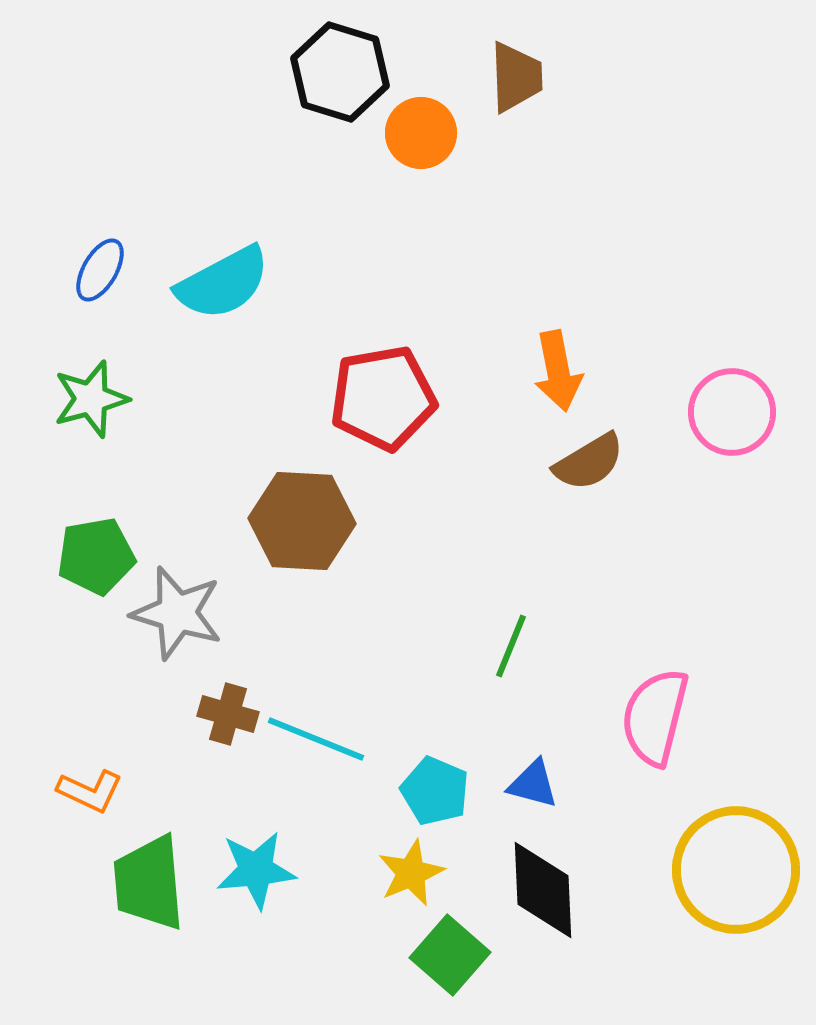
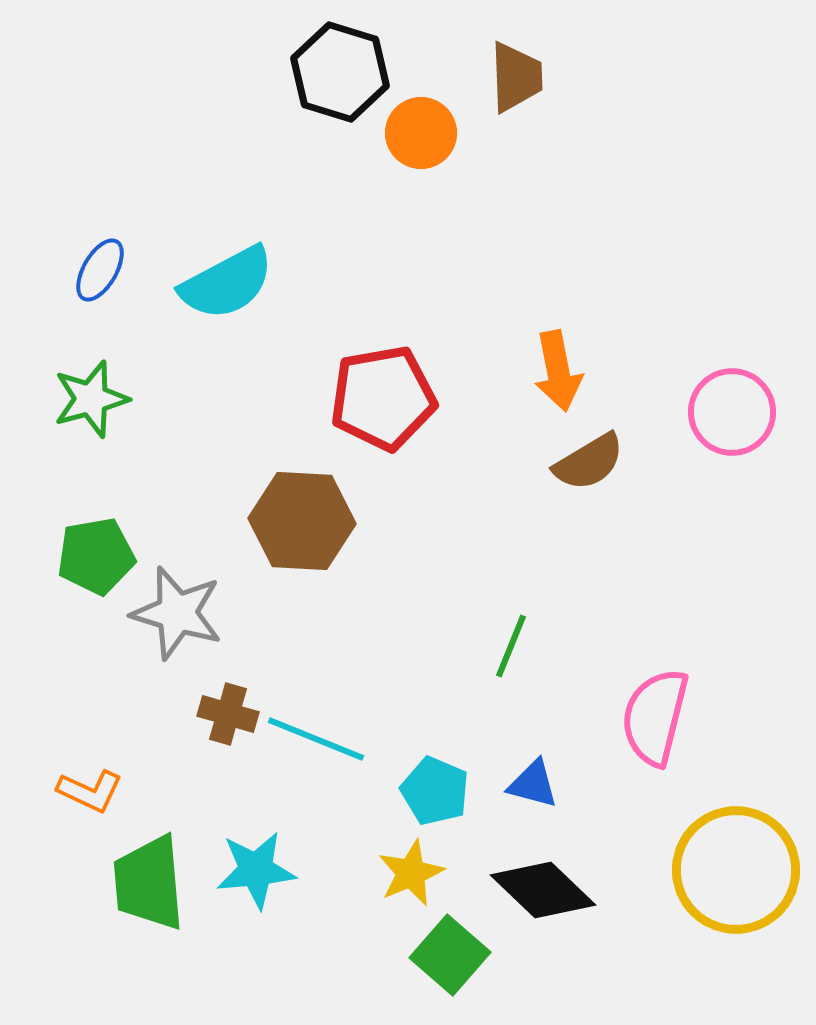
cyan semicircle: moved 4 px right
black diamond: rotated 44 degrees counterclockwise
